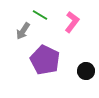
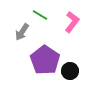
gray arrow: moved 1 px left, 1 px down
purple pentagon: rotated 8 degrees clockwise
black circle: moved 16 px left
